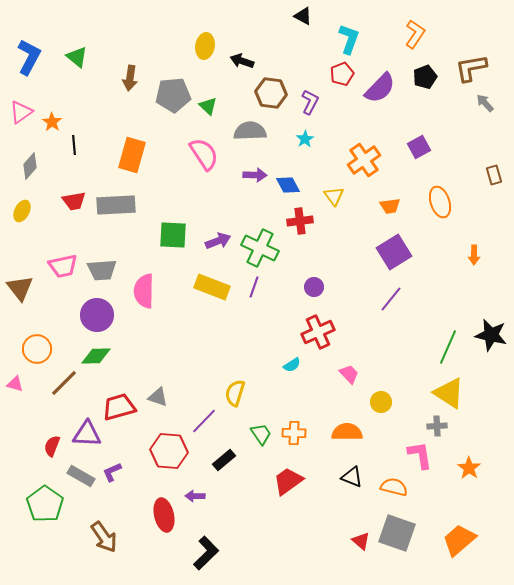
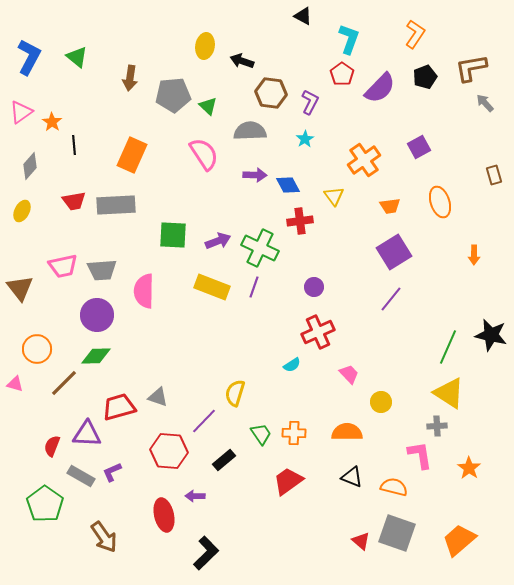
red pentagon at (342, 74): rotated 15 degrees counterclockwise
orange rectangle at (132, 155): rotated 8 degrees clockwise
